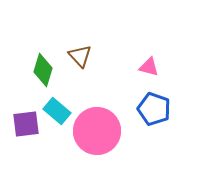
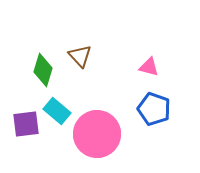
pink circle: moved 3 px down
